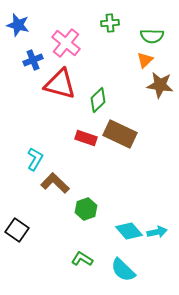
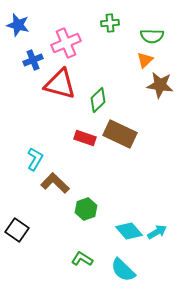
pink cross: rotated 28 degrees clockwise
red rectangle: moved 1 px left
cyan arrow: rotated 18 degrees counterclockwise
